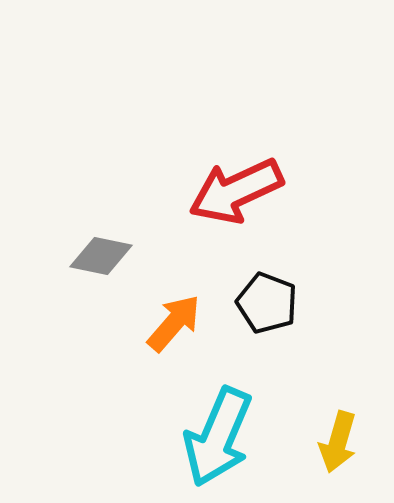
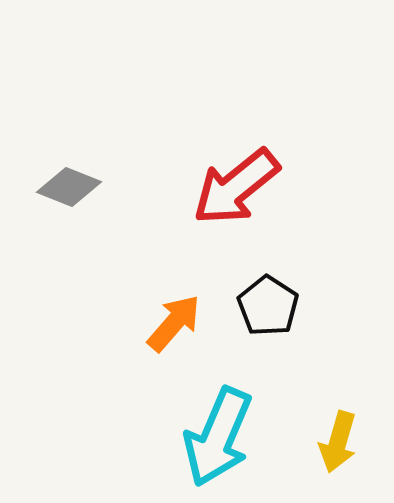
red arrow: moved 4 px up; rotated 14 degrees counterclockwise
gray diamond: moved 32 px left, 69 px up; rotated 10 degrees clockwise
black pentagon: moved 1 px right, 3 px down; rotated 12 degrees clockwise
